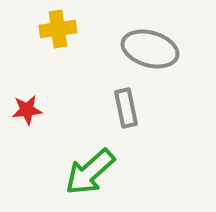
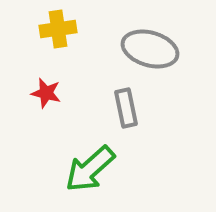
red star: moved 19 px right, 17 px up; rotated 20 degrees clockwise
green arrow: moved 3 px up
